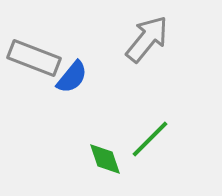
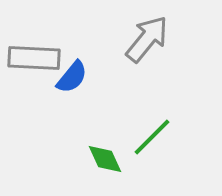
gray rectangle: rotated 18 degrees counterclockwise
green line: moved 2 px right, 2 px up
green diamond: rotated 6 degrees counterclockwise
